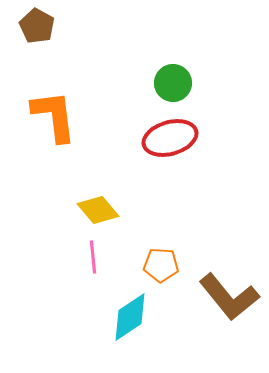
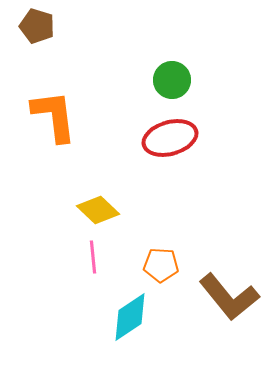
brown pentagon: rotated 12 degrees counterclockwise
green circle: moved 1 px left, 3 px up
yellow diamond: rotated 6 degrees counterclockwise
